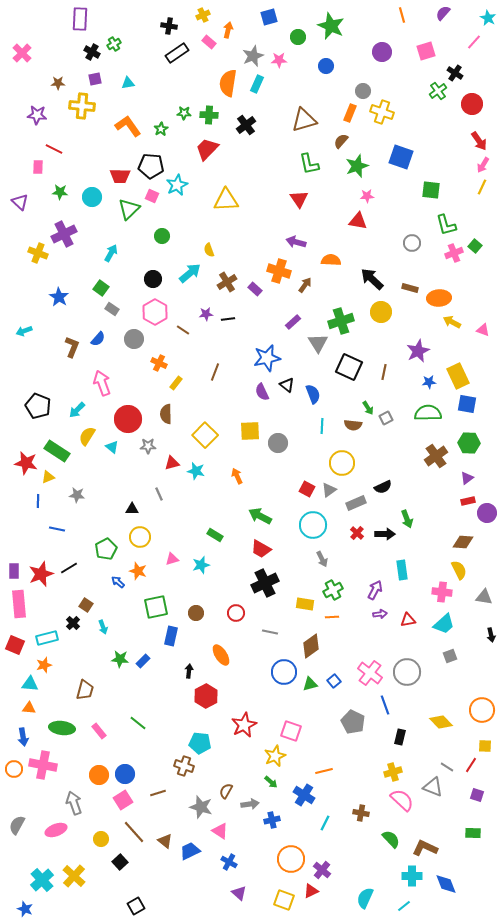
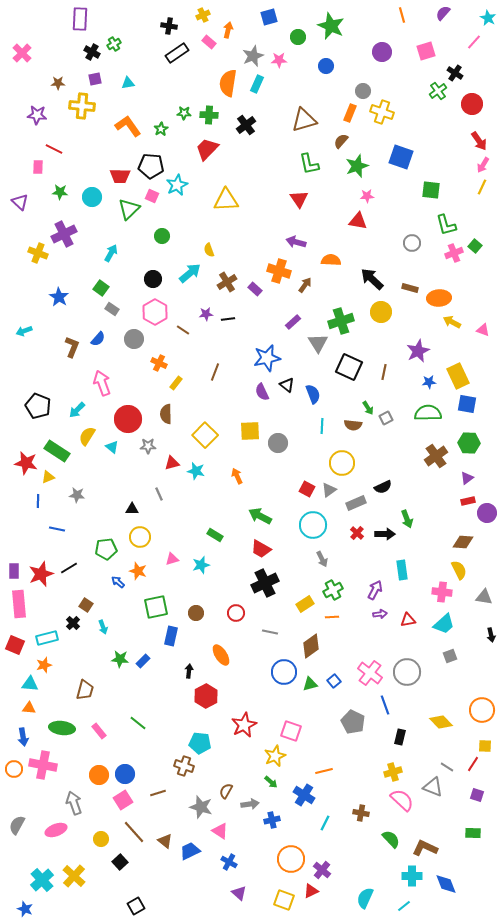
green pentagon at (106, 549): rotated 20 degrees clockwise
yellow rectangle at (305, 604): rotated 42 degrees counterclockwise
red line at (471, 765): moved 2 px right, 1 px up
